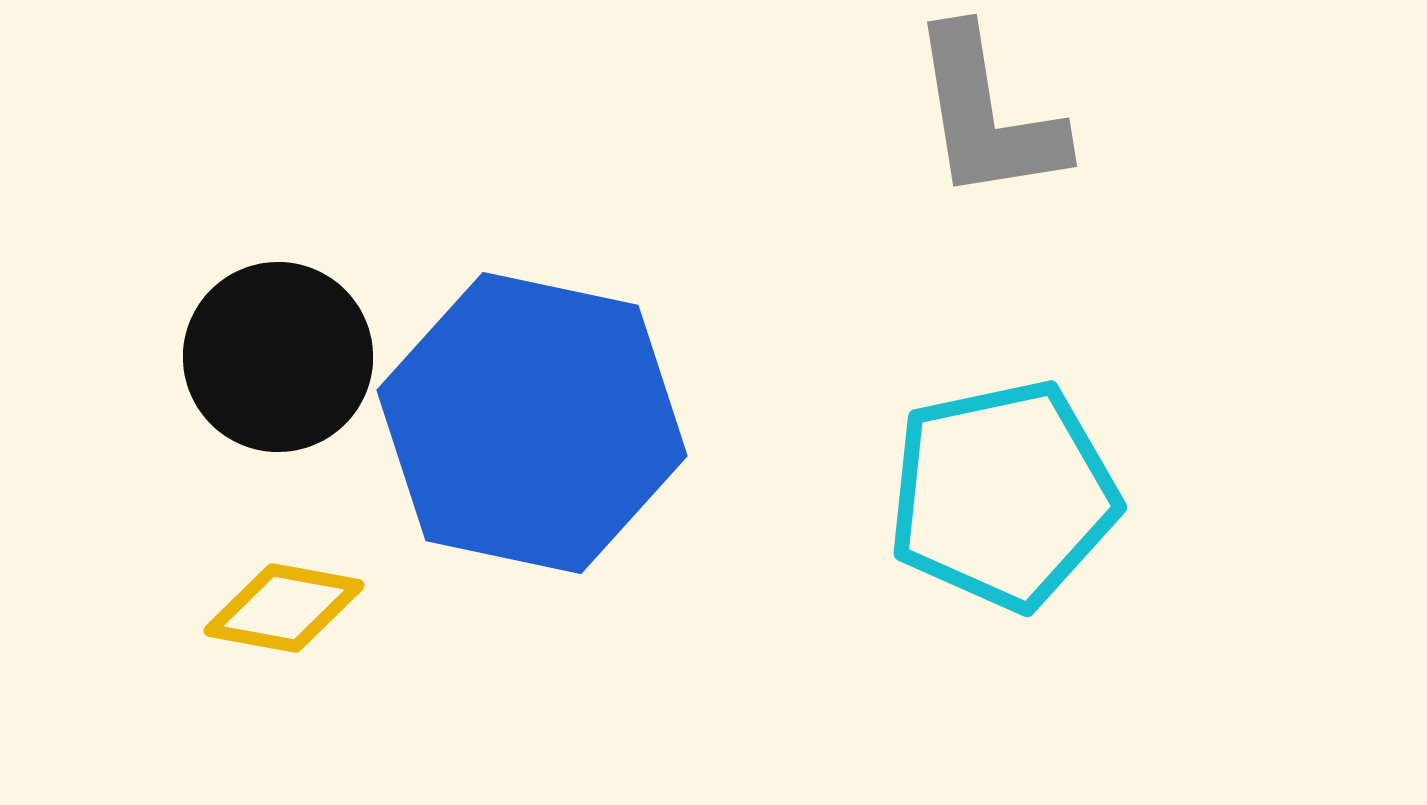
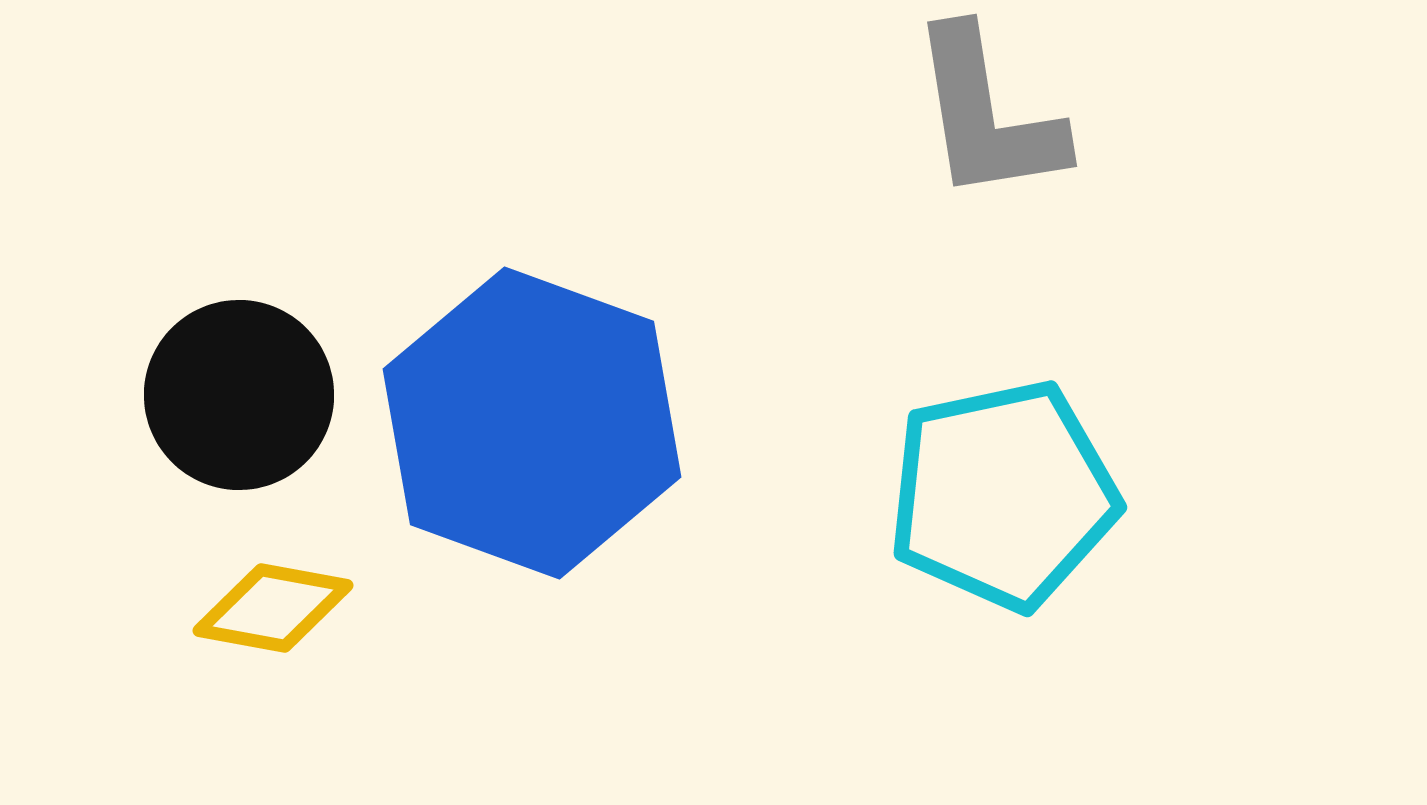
black circle: moved 39 px left, 38 px down
blue hexagon: rotated 8 degrees clockwise
yellow diamond: moved 11 px left
